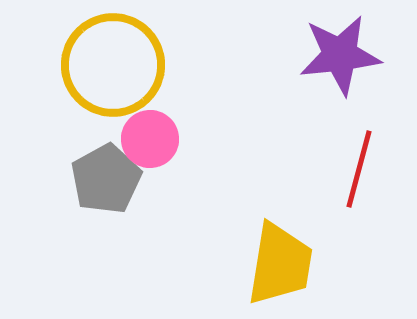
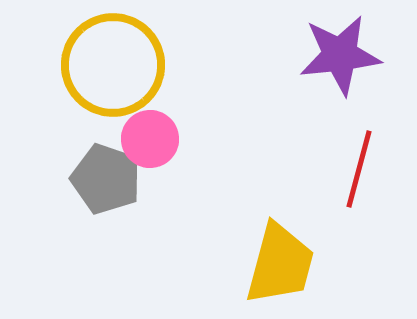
gray pentagon: rotated 24 degrees counterclockwise
yellow trapezoid: rotated 6 degrees clockwise
